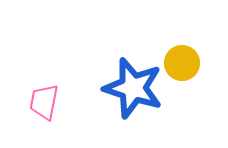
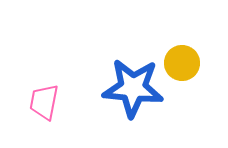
blue star: rotated 12 degrees counterclockwise
